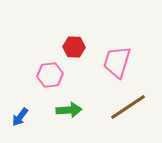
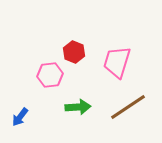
red hexagon: moved 5 px down; rotated 20 degrees clockwise
green arrow: moved 9 px right, 3 px up
